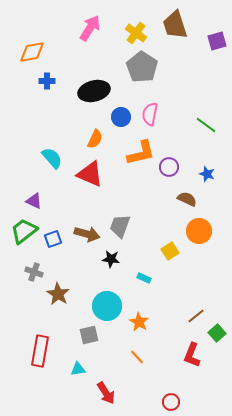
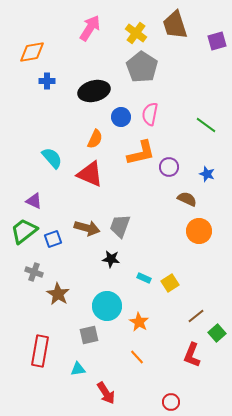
brown arrow: moved 6 px up
yellow square: moved 32 px down
